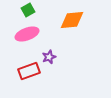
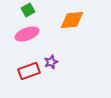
purple star: moved 2 px right, 5 px down
